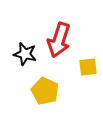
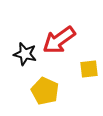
red arrow: rotated 36 degrees clockwise
yellow square: moved 1 px right, 2 px down
